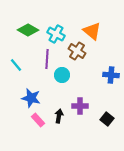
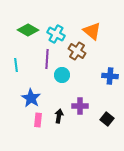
cyan line: rotated 32 degrees clockwise
blue cross: moved 1 px left, 1 px down
blue star: rotated 18 degrees clockwise
pink rectangle: rotated 48 degrees clockwise
